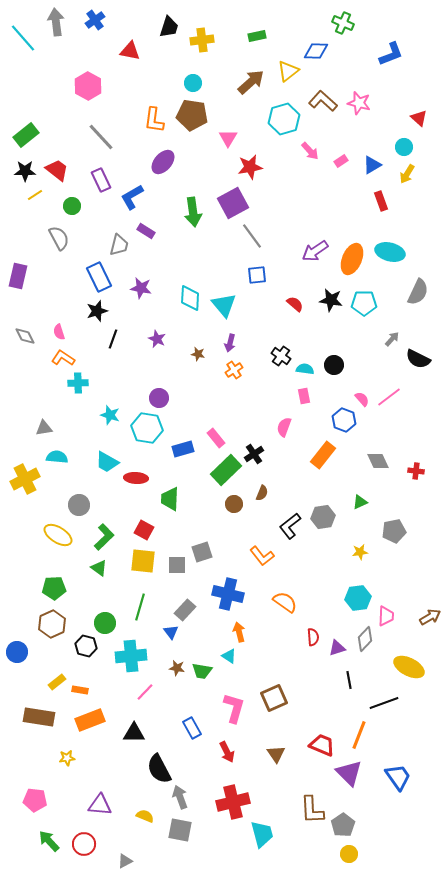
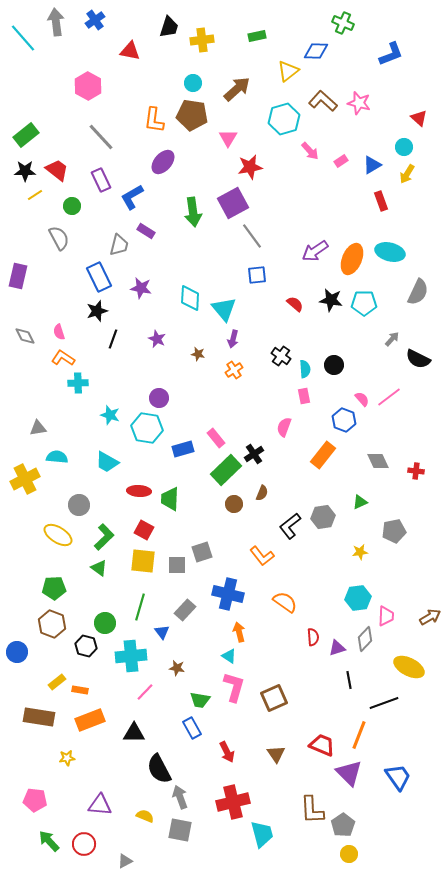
brown arrow at (251, 82): moved 14 px left, 7 px down
cyan triangle at (224, 305): moved 4 px down
purple arrow at (230, 343): moved 3 px right, 4 px up
cyan semicircle at (305, 369): rotated 78 degrees clockwise
gray triangle at (44, 428): moved 6 px left
red ellipse at (136, 478): moved 3 px right, 13 px down
brown hexagon at (52, 624): rotated 16 degrees counterclockwise
blue triangle at (171, 632): moved 9 px left
green trapezoid at (202, 671): moved 2 px left, 29 px down
pink L-shape at (234, 708): moved 21 px up
